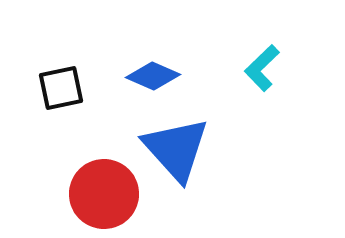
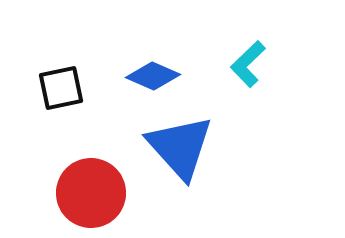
cyan L-shape: moved 14 px left, 4 px up
blue triangle: moved 4 px right, 2 px up
red circle: moved 13 px left, 1 px up
